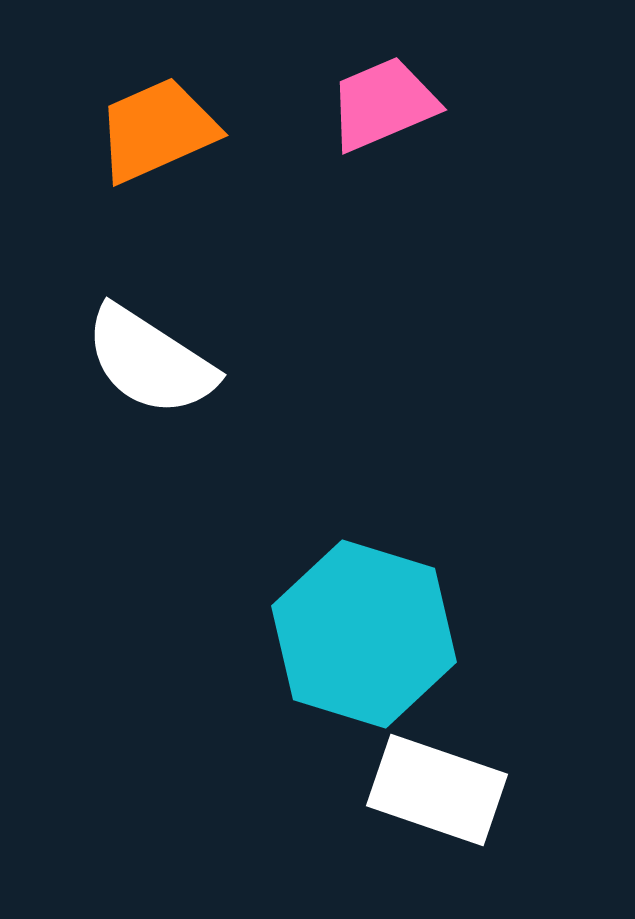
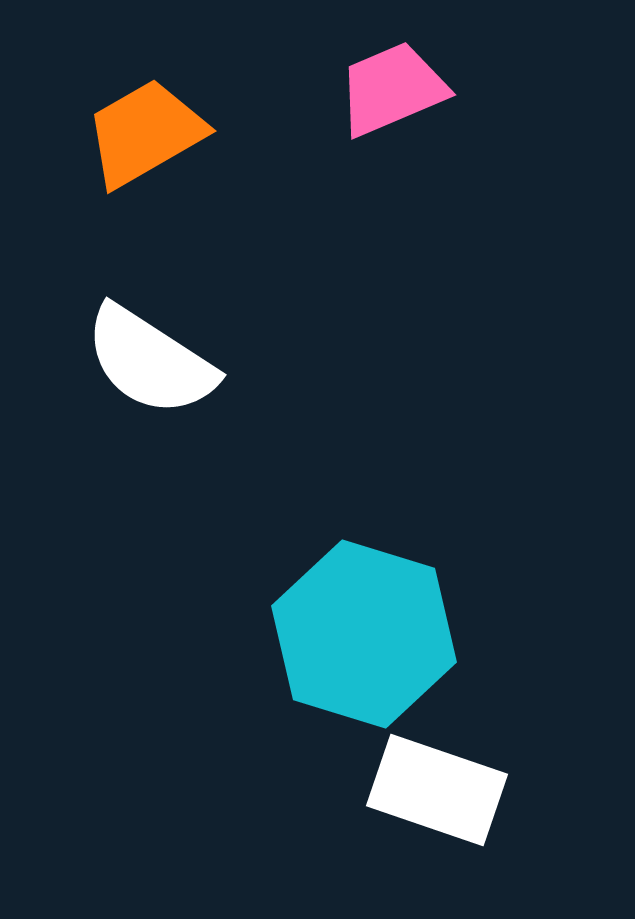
pink trapezoid: moved 9 px right, 15 px up
orange trapezoid: moved 12 px left, 3 px down; rotated 6 degrees counterclockwise
